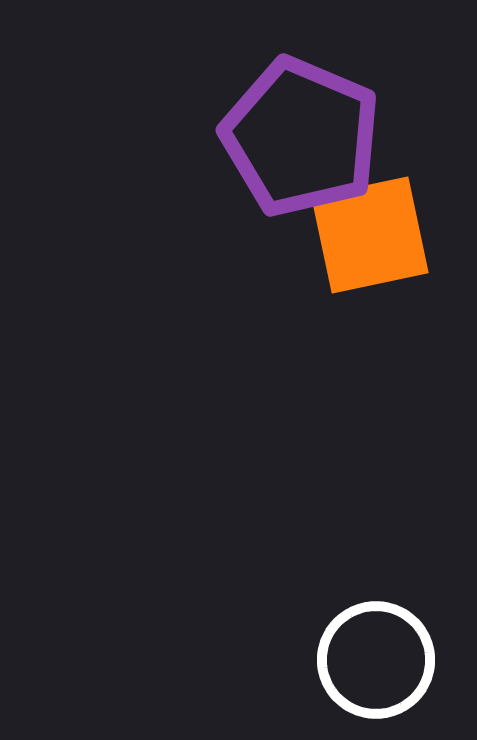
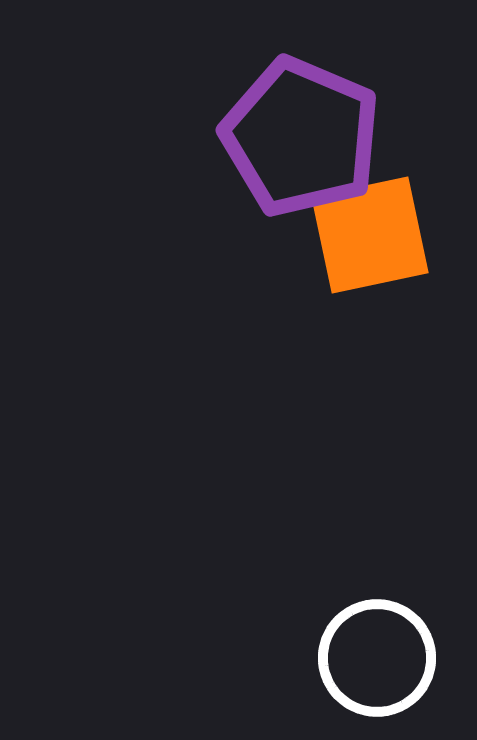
white circle: moved 1 px right, 2 px up
